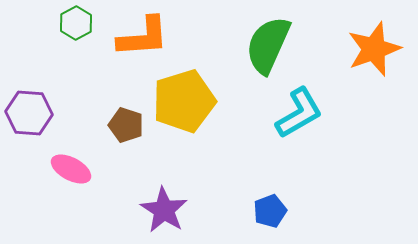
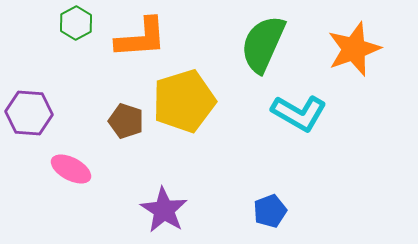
orange L-shape: moved 2 px left, 1 px down
green semicircle: moved 5 px left, 1 px up
orange star: moved 20 px left
cyan L-shape: rotated 60 degrees clockwise
brown pentagon: moved 4 px up
